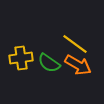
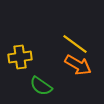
yellow cross: moved 1 px left, 1 px up
green semicircle: moved 8 px left, 23 px down
